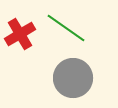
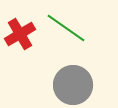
gray circle: moved 7 px down
